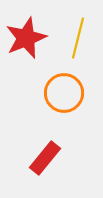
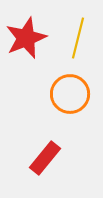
orange circle: moved 6 px right, 1 px down
